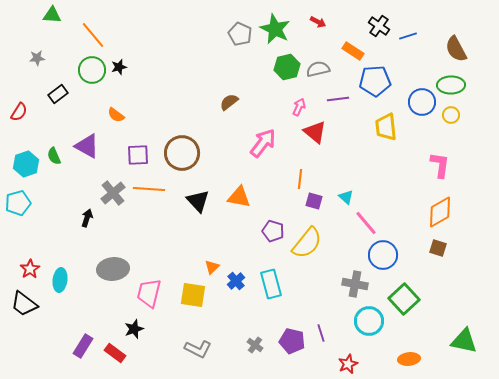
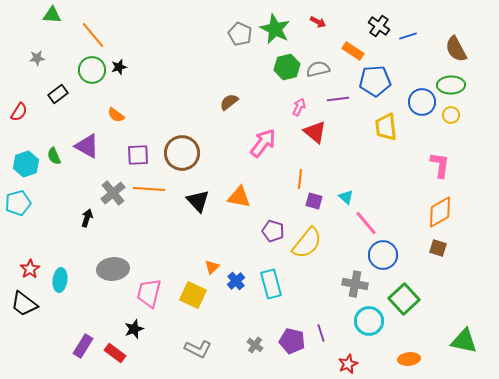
yellow square at (193, 295): rotated 16 degrees clockwise
